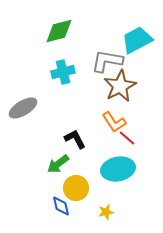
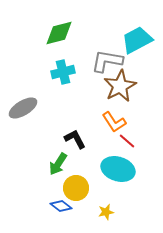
green diamond: moved 2 px down
red line: moved 3 px down
green arrow: rotated 20 degrees counterclockwise
cyan ellipse: rotated 28 degrees clockwise
blue diamond: rotated 40 degrees counterclockwise
